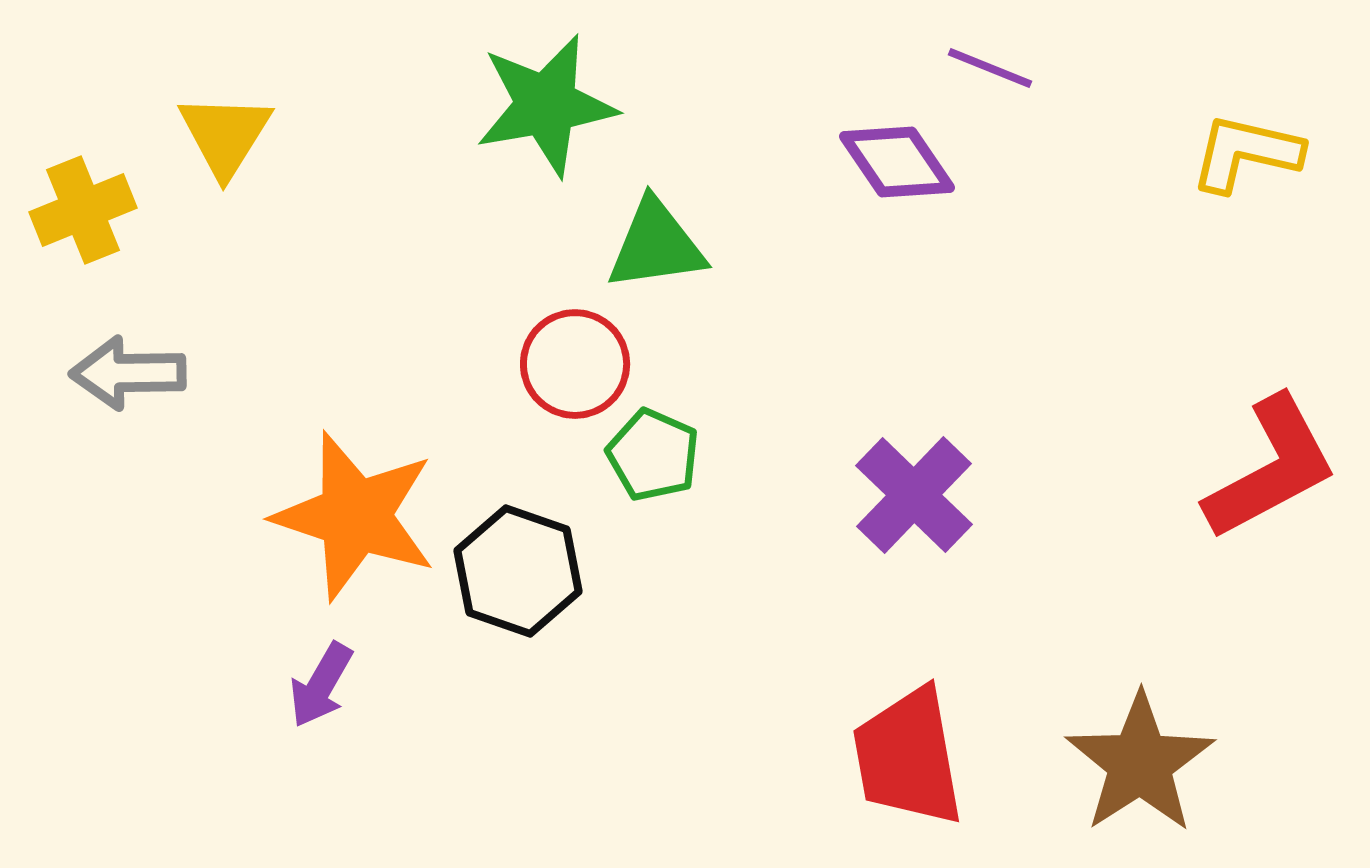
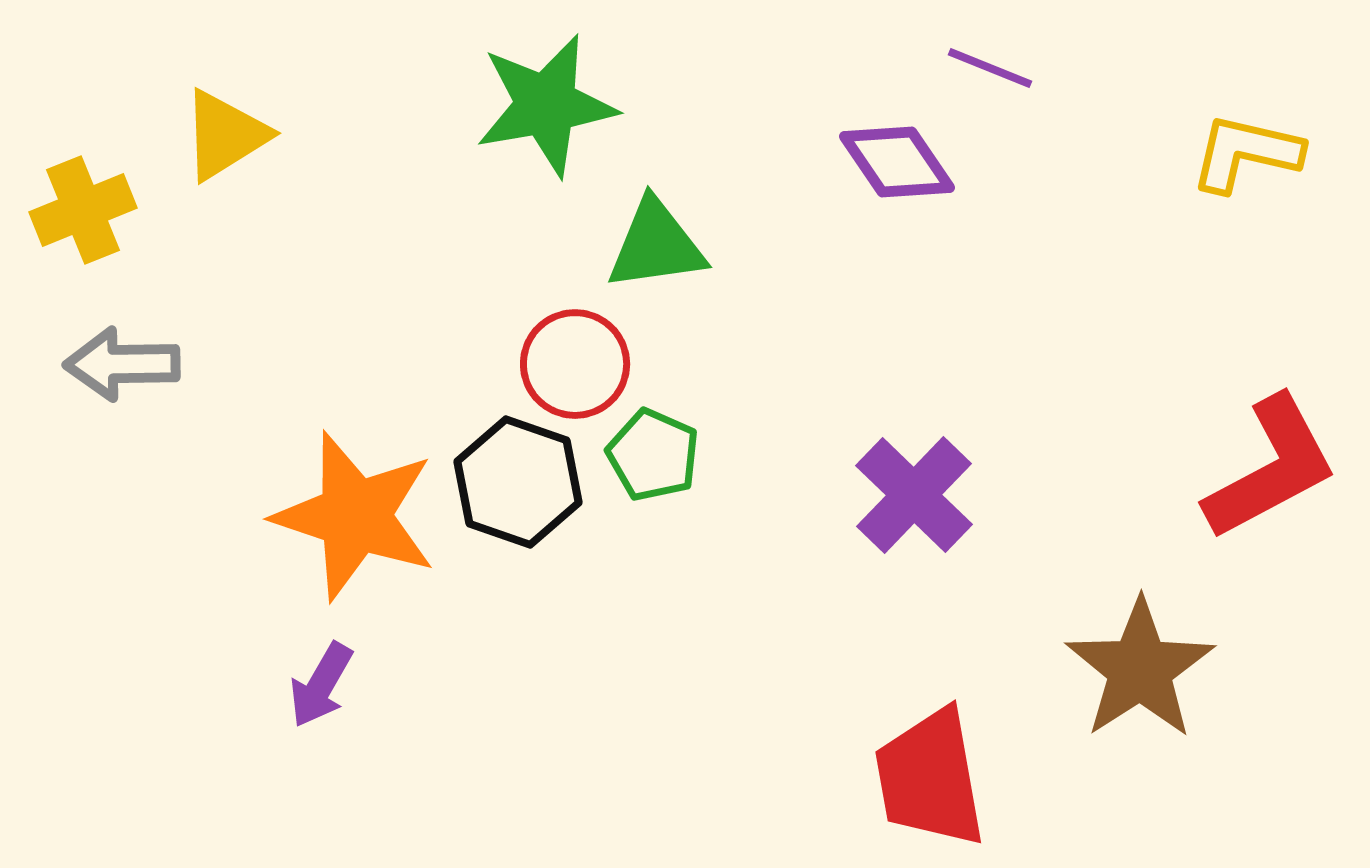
yellow triangle: rotated 26 degrees clockwise
gray arrow: moved 6 px left, 9 px up
black hexagon: moved 89 px up
red trapezoid: moved 22 px right, 21 px down
brown star: moved 94 px up
